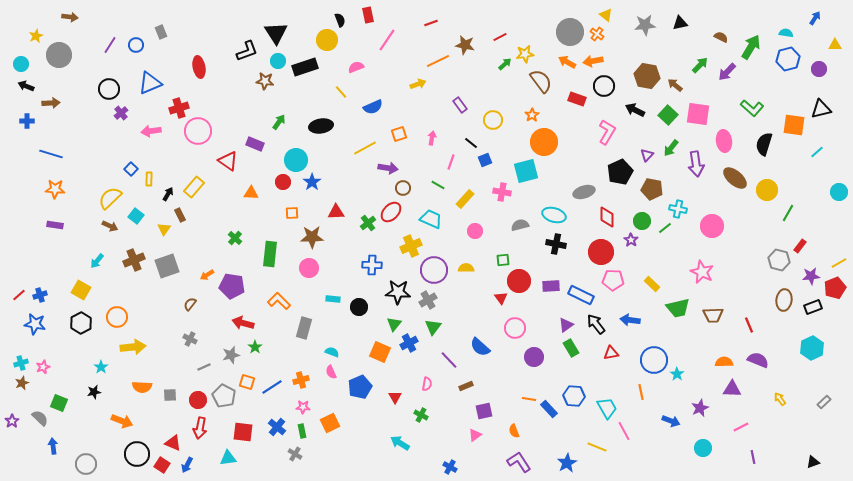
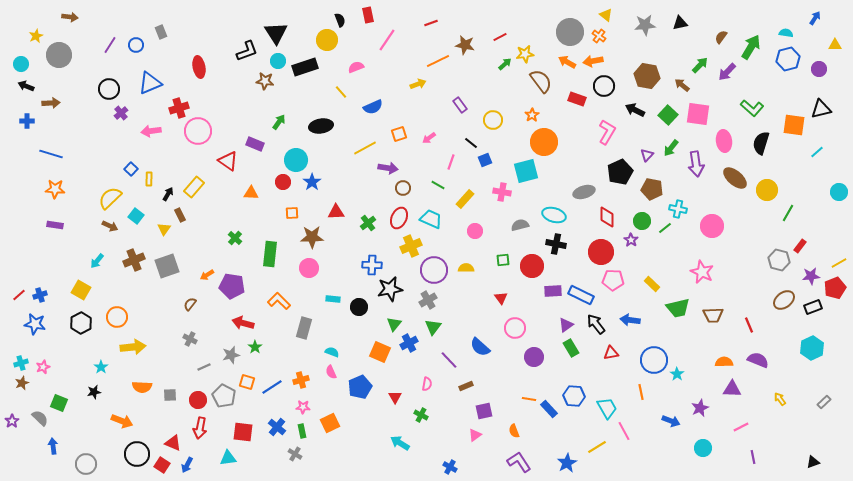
orange cross at (597, 34): moved 2 px right, 2 px down
brown semicircle at (721, 37): rotated 80 degrees counterclockwise
brown arrow at (675, 85): moved 7 px right
pink arrow at (432, 138): moved 3 px left; rotated 136 degrees counterclockwise
black semicircle at (764, 144): moved 3 px left, 1 px up
red ellipse at (391, 212): moved 8 px right, 6 px down; rotated 20 degrees counterclockwise
red circle at (519, 281): moved 13 px right, 15 px up
purple rectangle at (551, 286): moved 2 px right, 5 px down
black star at (398, 292): moved 8 px left, 3 px up; rotated 15 degrees counterclockwise
brown ellipse at (784, 300): rotated 45 degrees clockwise
yellow line at (597, 447): rotated 54 degrees counterclockwise
